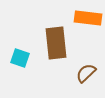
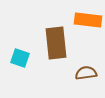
orange rectangle: moved 2 px down
brown semicircle: rotated 35 degrees clockwise
